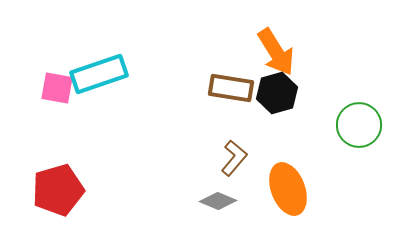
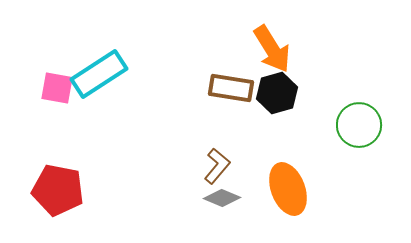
orange arrow: moved 4 px left, 3 px up
cyan rectangle: rotated 14 degrees counterclockwise
brown L-shape: moved 17 px left, 8 px down
red pentagon: rotated 27 degrees clockwise
gray diamond: moved 4 px right, 3 px up
